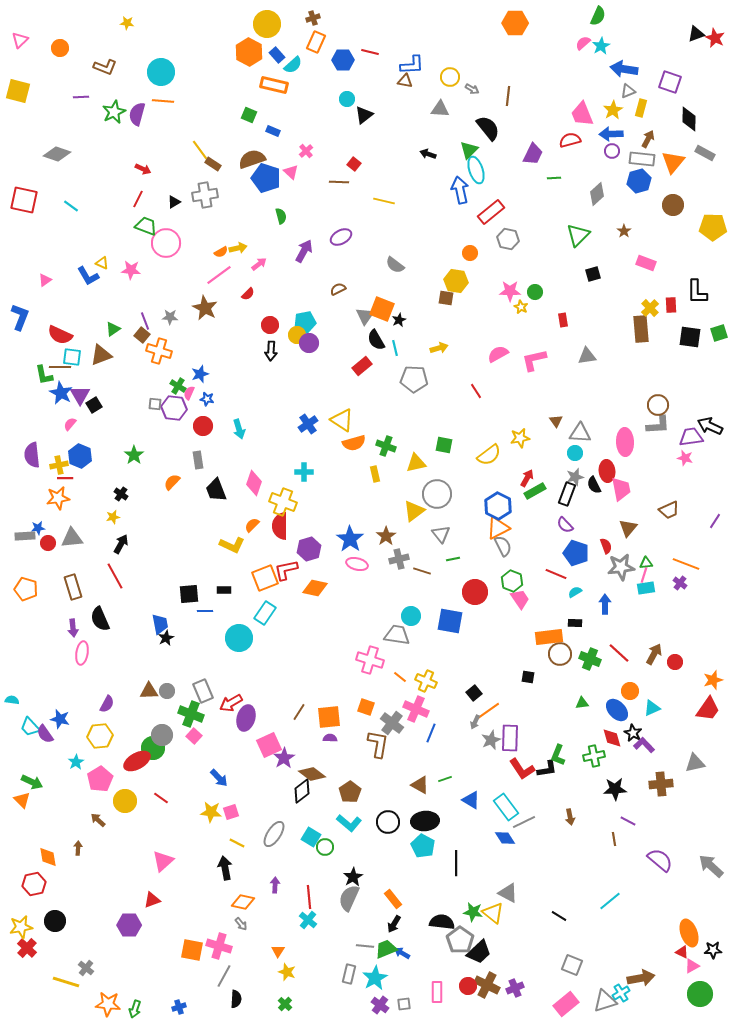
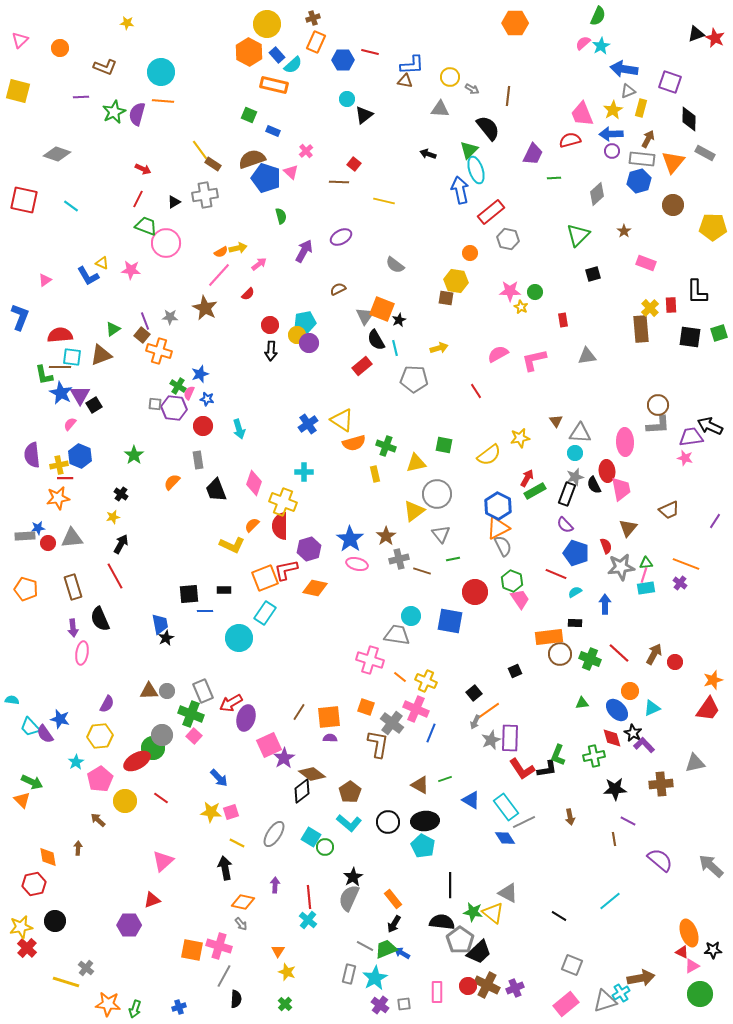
pink line at (219, 275): rotated 12 degrees counterclockwise
red semicircle at (60, 335): rotated 150 degrees clockwise
black square at (528, 677): moved 13 px left, 6 px up; rotated 32 degrees counterclockwise
black line at (456, 863): moved 6 px left, 22 px down
gray line at (365, 946): rotated 24 degrees clockwise
